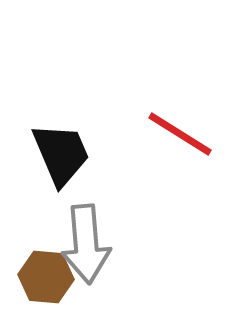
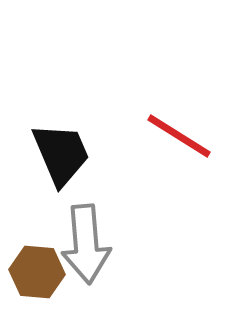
red line: moved 1 px left, 2 px down
brown hexagon: moved 9 px left, 5 px up
